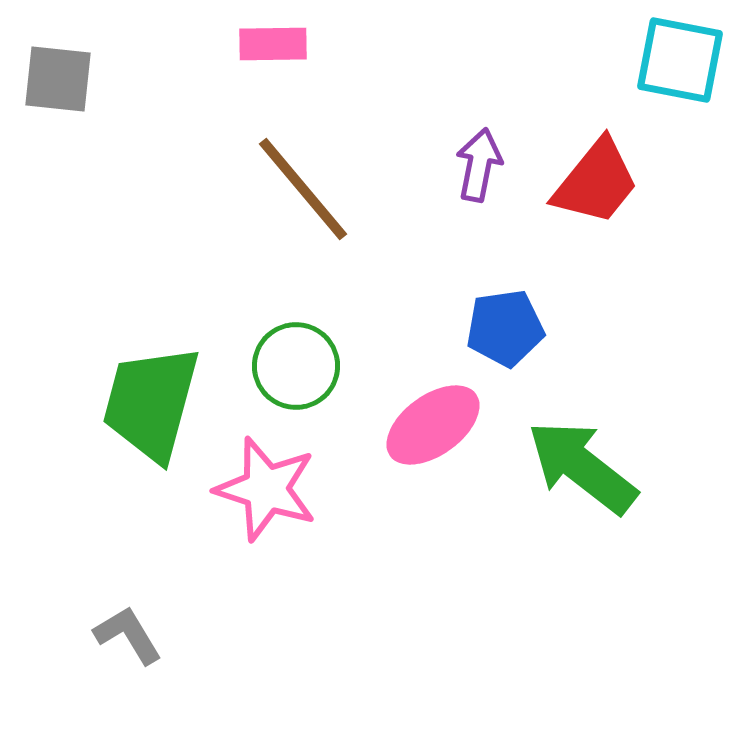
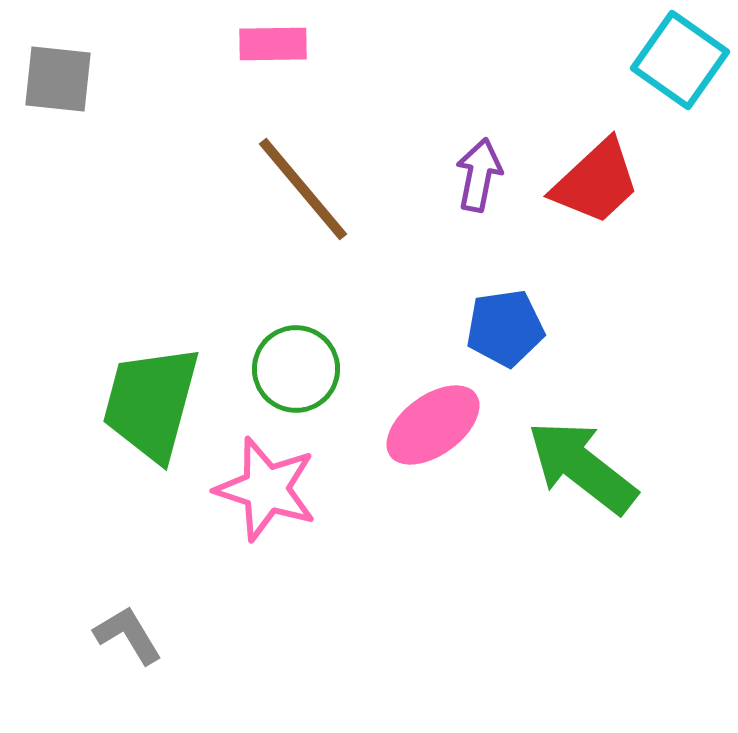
cyan square: rotated 24 degrees clockwise
purple arrow: moved 10 px down
red trapezoid: rotated 8 degrees clockwise
green circle: moved 3 px down
